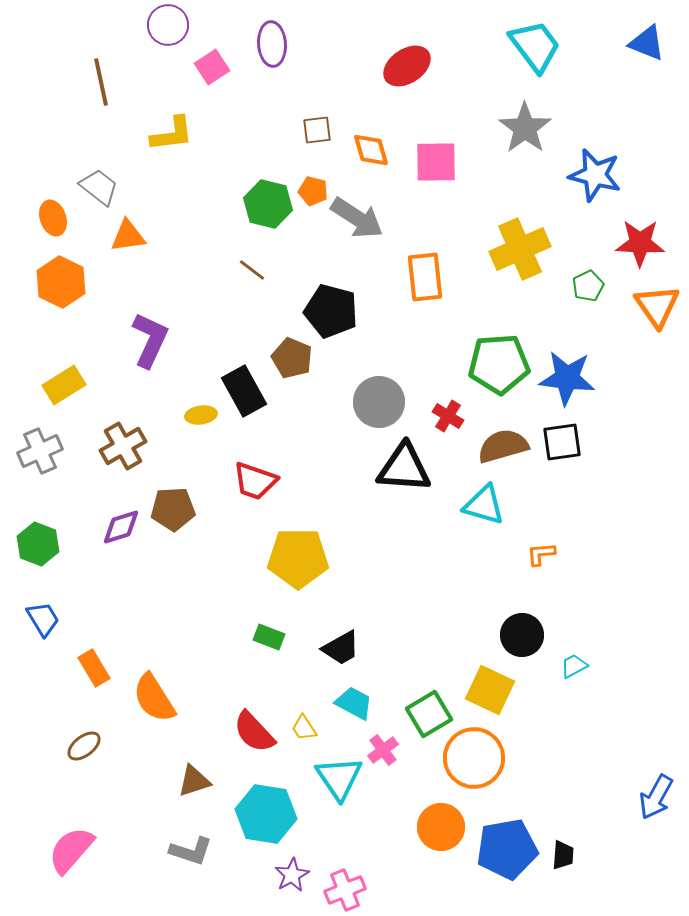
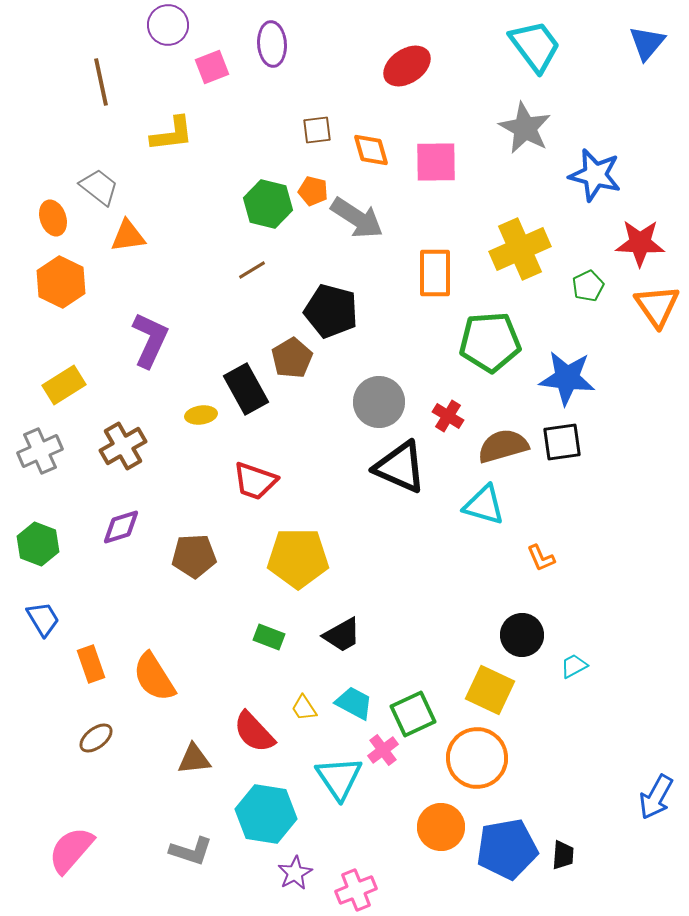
blue triangle at (647, 43): rotated 48 degrees clockwise
pink square at (212, 67): rotated 12 degrees clockwise
gray star at (525, 128): rotated 8 degrees counterclockwise
brown line at (252, 270): rotated 68 degrees counterclockwise
orange rectangle at (425, 277): moved 10 px right, 4 px up; rotated 6 degrees clockwise
brown pentagon at (292, 358): rotated 18 degrees clockwise
green pentagon at (499, 364): moved 9 px left, 22 px up
black rectangle at (244, 391): moved 2 px right, 2 px up
black triangle at (404, 468): moved 4 px left, 1 px up; rotated 20 degrees clockwise
brown pentagon at (173, 509): moved 21 px right, 47 px down
orange L-shape at (541, 554): moved 4 px down; rotated 108 degrees counterclockwise
black trapezoid at (341, 648): moved 1 px right, 13 px up
orange rectangle at (94, 668): moved 3 px left, 4 px up; rotated 12 degrees clockwise
orange semicircle at (154, 698): moved 21 px up
green square at (429, 714): moved 16 px left; rotated 6 degrees clockwise
yellow trapezoid at (304, 728): moved 20 px up
brown ellipse at (84, 746): moved 12 px right, 8 px up
orange circle at (474, 758): moved 3 px right
brown triangle at (194, 781): moved 22 px up; rotated 12 degrees clockwise
purple star at (292, 875): moved 3 px right, 2 px up
pink cross at (345, 890): moved 11 px right
